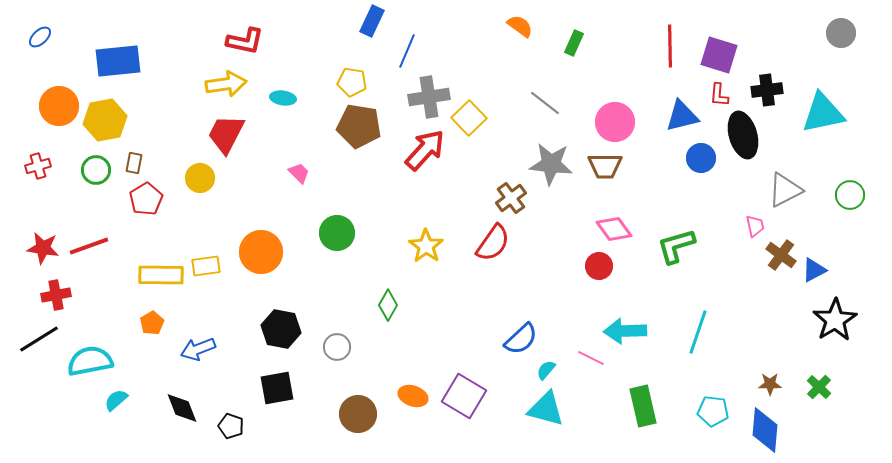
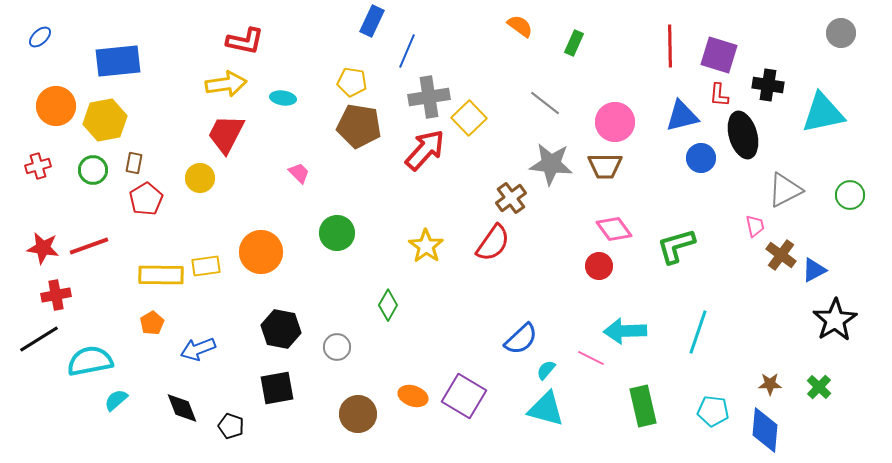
black cross at (767, 90): moved 1 px right, 5 px up; rotated 16 degrees clockwise
orange circle at (59, 106): moved 3 px left
green circle at (96, 170): moved 3 px left
